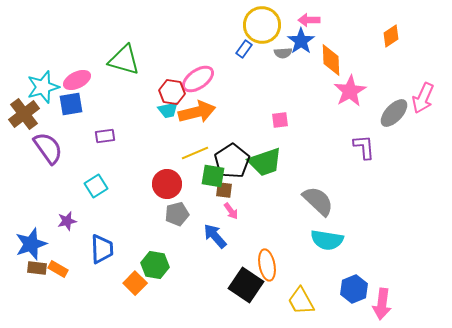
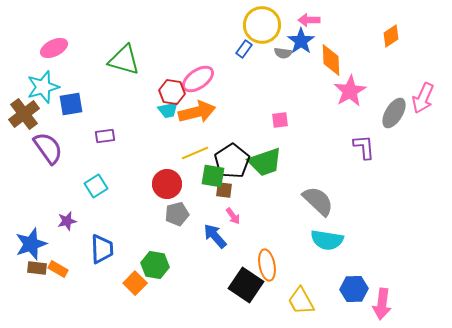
gray semicircle at (283, 53): rotated 12 degrees clockwise
pink ellipse at (77, 80): moved 23 px left, 32 px up
gray ellipse at (394, 113): rotated 12 degrees counterclockwise
pink arrow at (231, 211): moved 2 px right, 5 px down
blue hexagon at (354, 289): rotated 20 degrees clockwise
